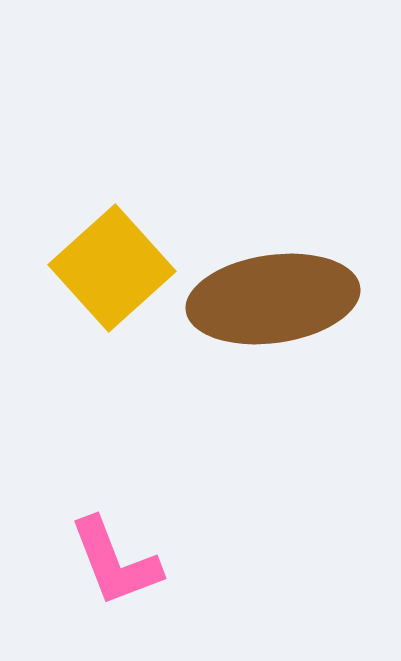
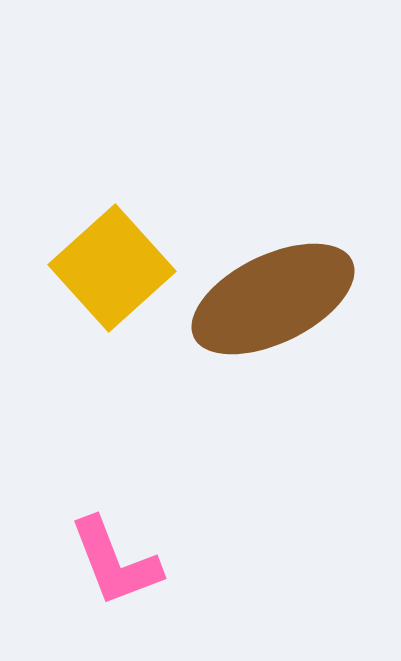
brown ellipse: rotated 18 degrees counterclockwise
